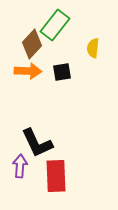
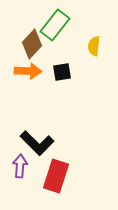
yellow semicircle: moved 1 px right, 2 px up
black L-shape: rotated 20 degrees counterclockwise
red rectangle: rotated 20 degrees clockwise
